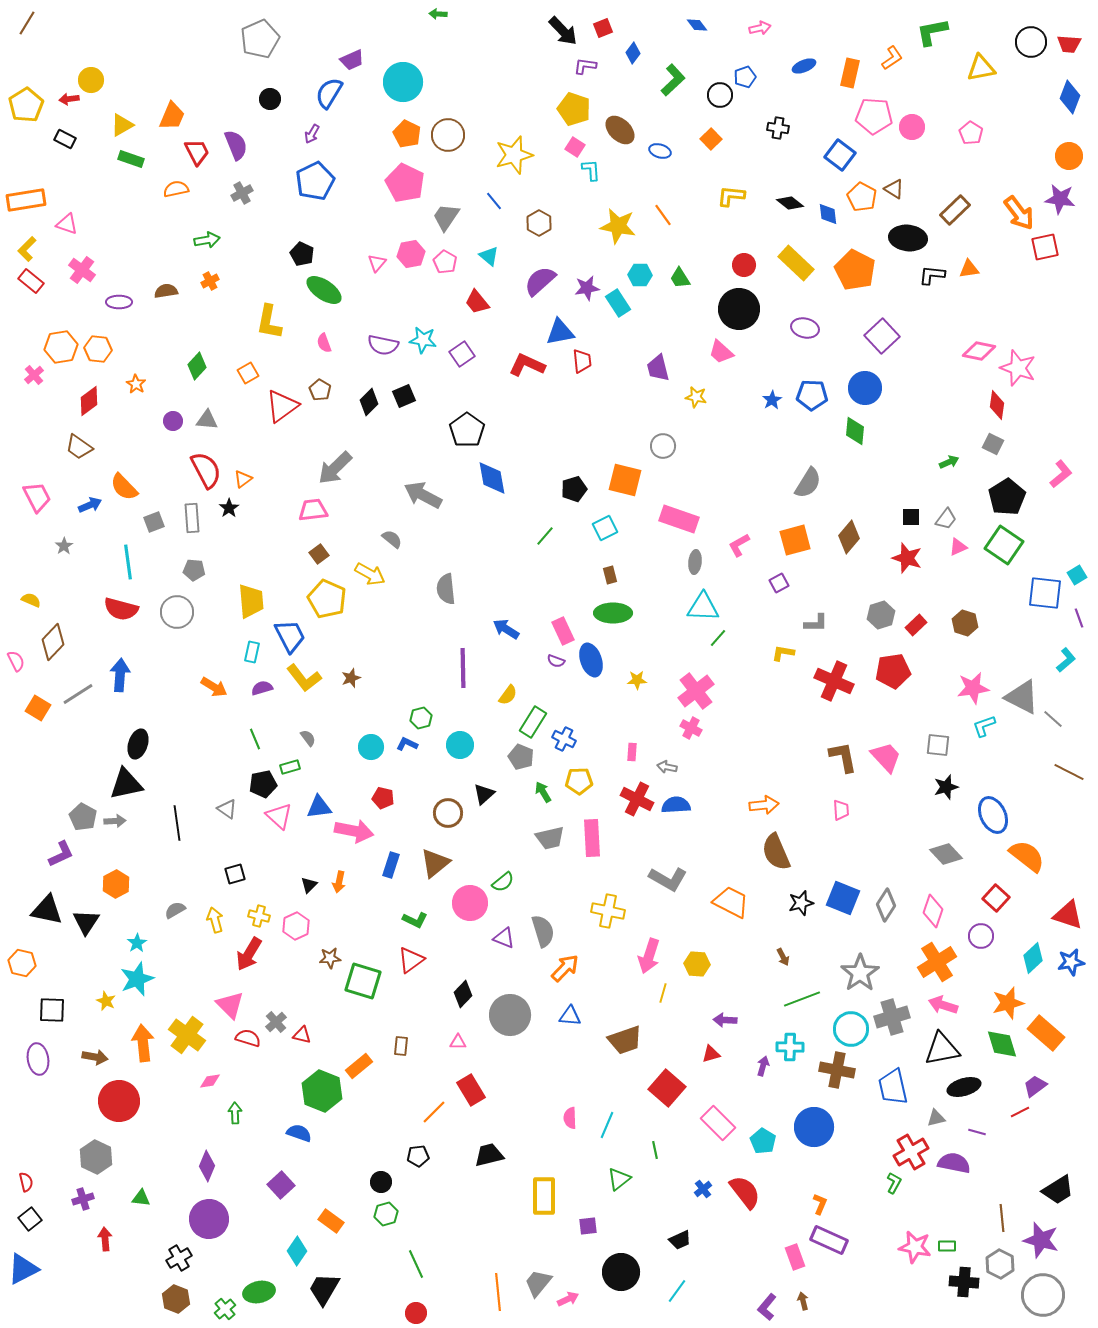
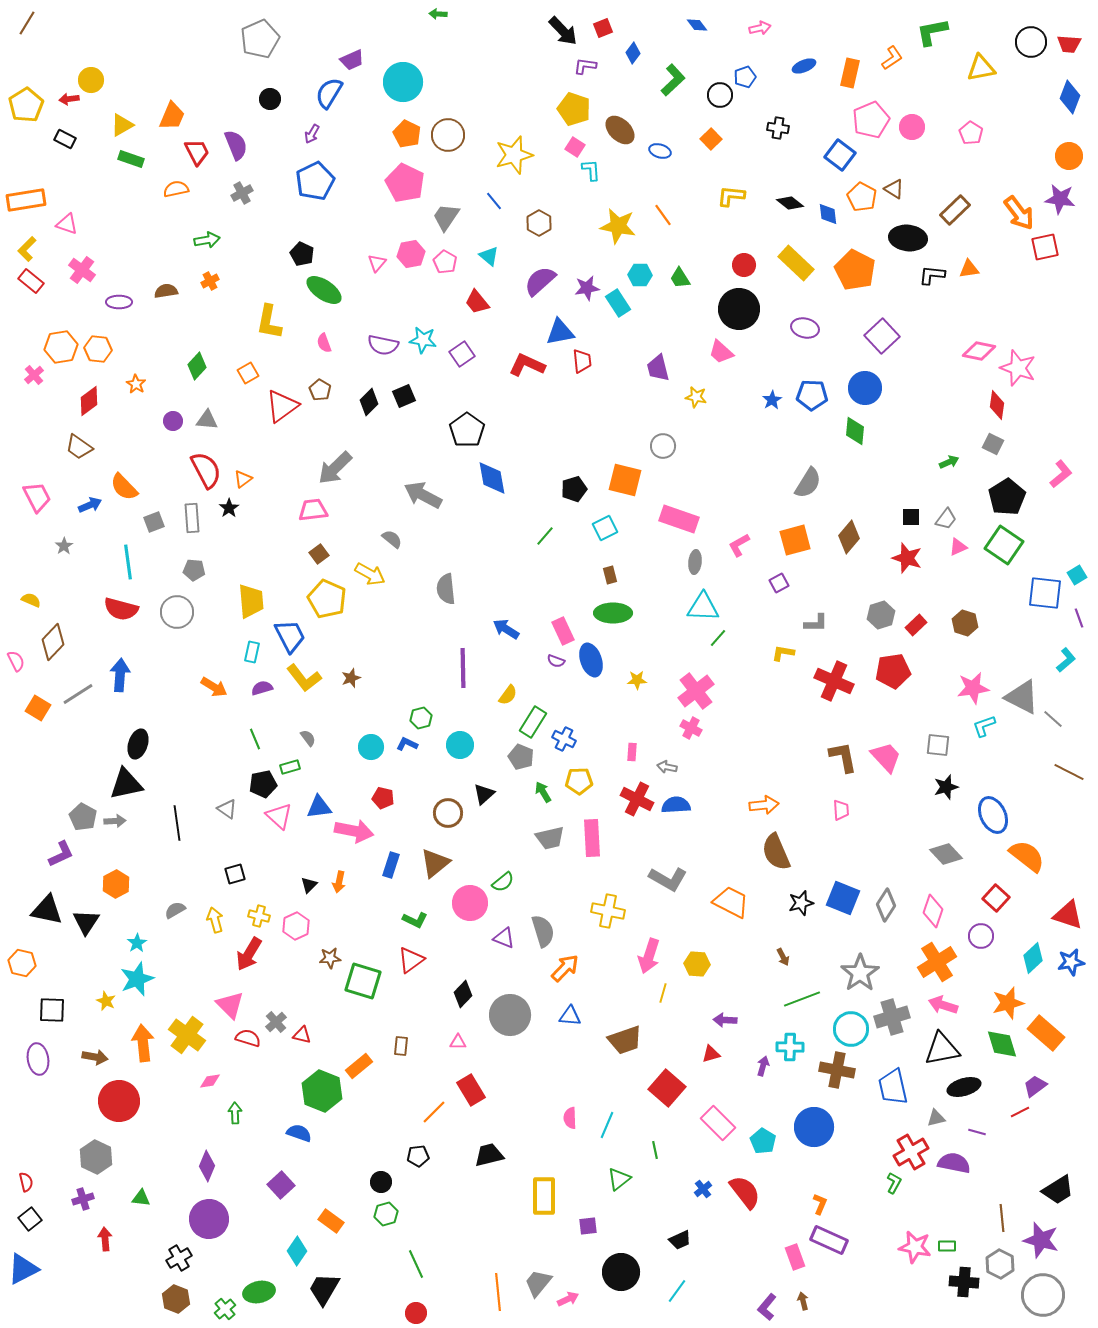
pink pentagon at (874, 116): moved 3 px left, 4 px down; rotated 27 degrees counterclockwise
